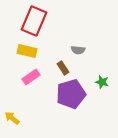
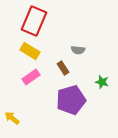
yellow rectangle: moved 3 px right; rotated 18 degrees clockwise
purple pentagon: moved 6 px down
